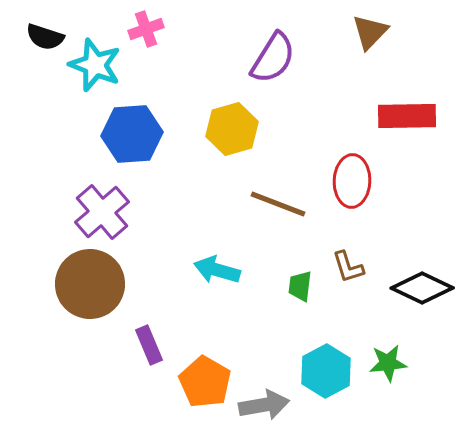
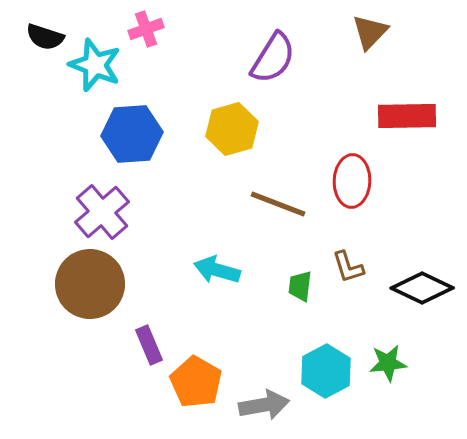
orange pentagon: moved 9 px left
